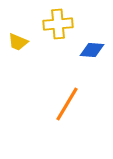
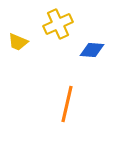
yellow cross: rotated 20 degrees counterclockwise
orange line: rotated 18 degrees counterclockwise
